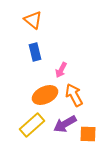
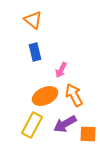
orange ellipse: moved 1 px down
yellow rectangle: rotated 20 degrees counterclockwise
